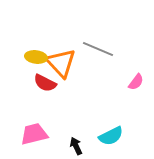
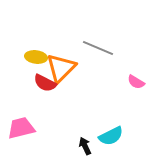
gray line: moved 1 px up
orange triangle: moved 5 px down; rotated 28 degrees clockwise
pink semicircle: rotated 84 degrees clockwise
pink trapezoid: moved 13 px left, 6 px up
black arrow: moved 9 px right
